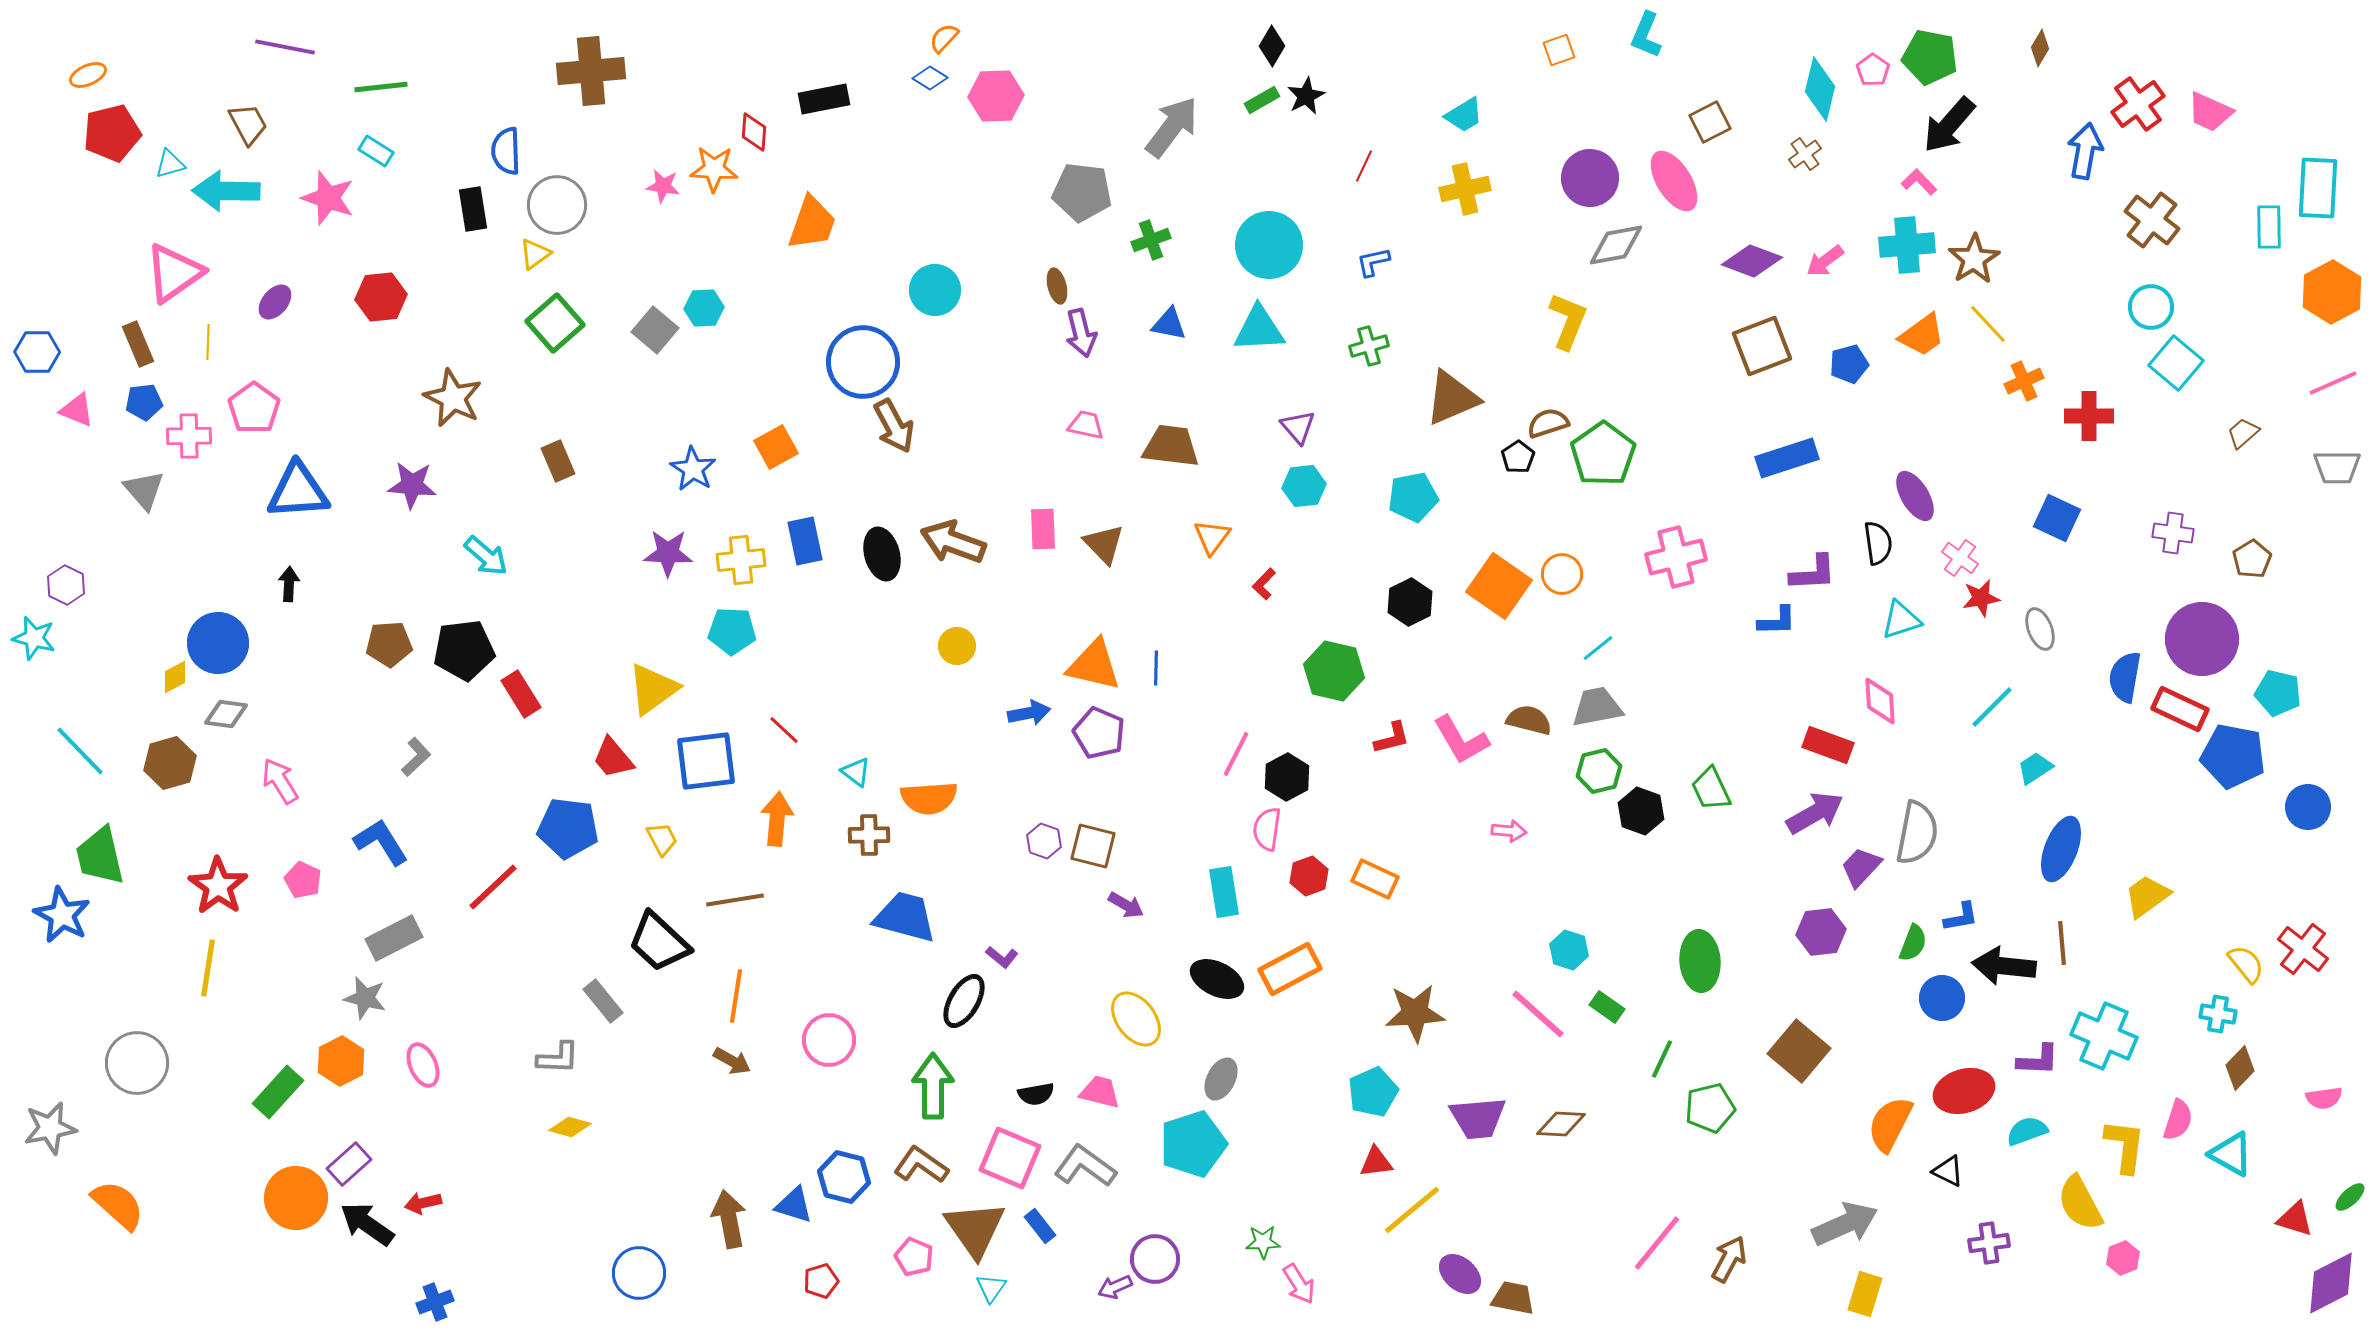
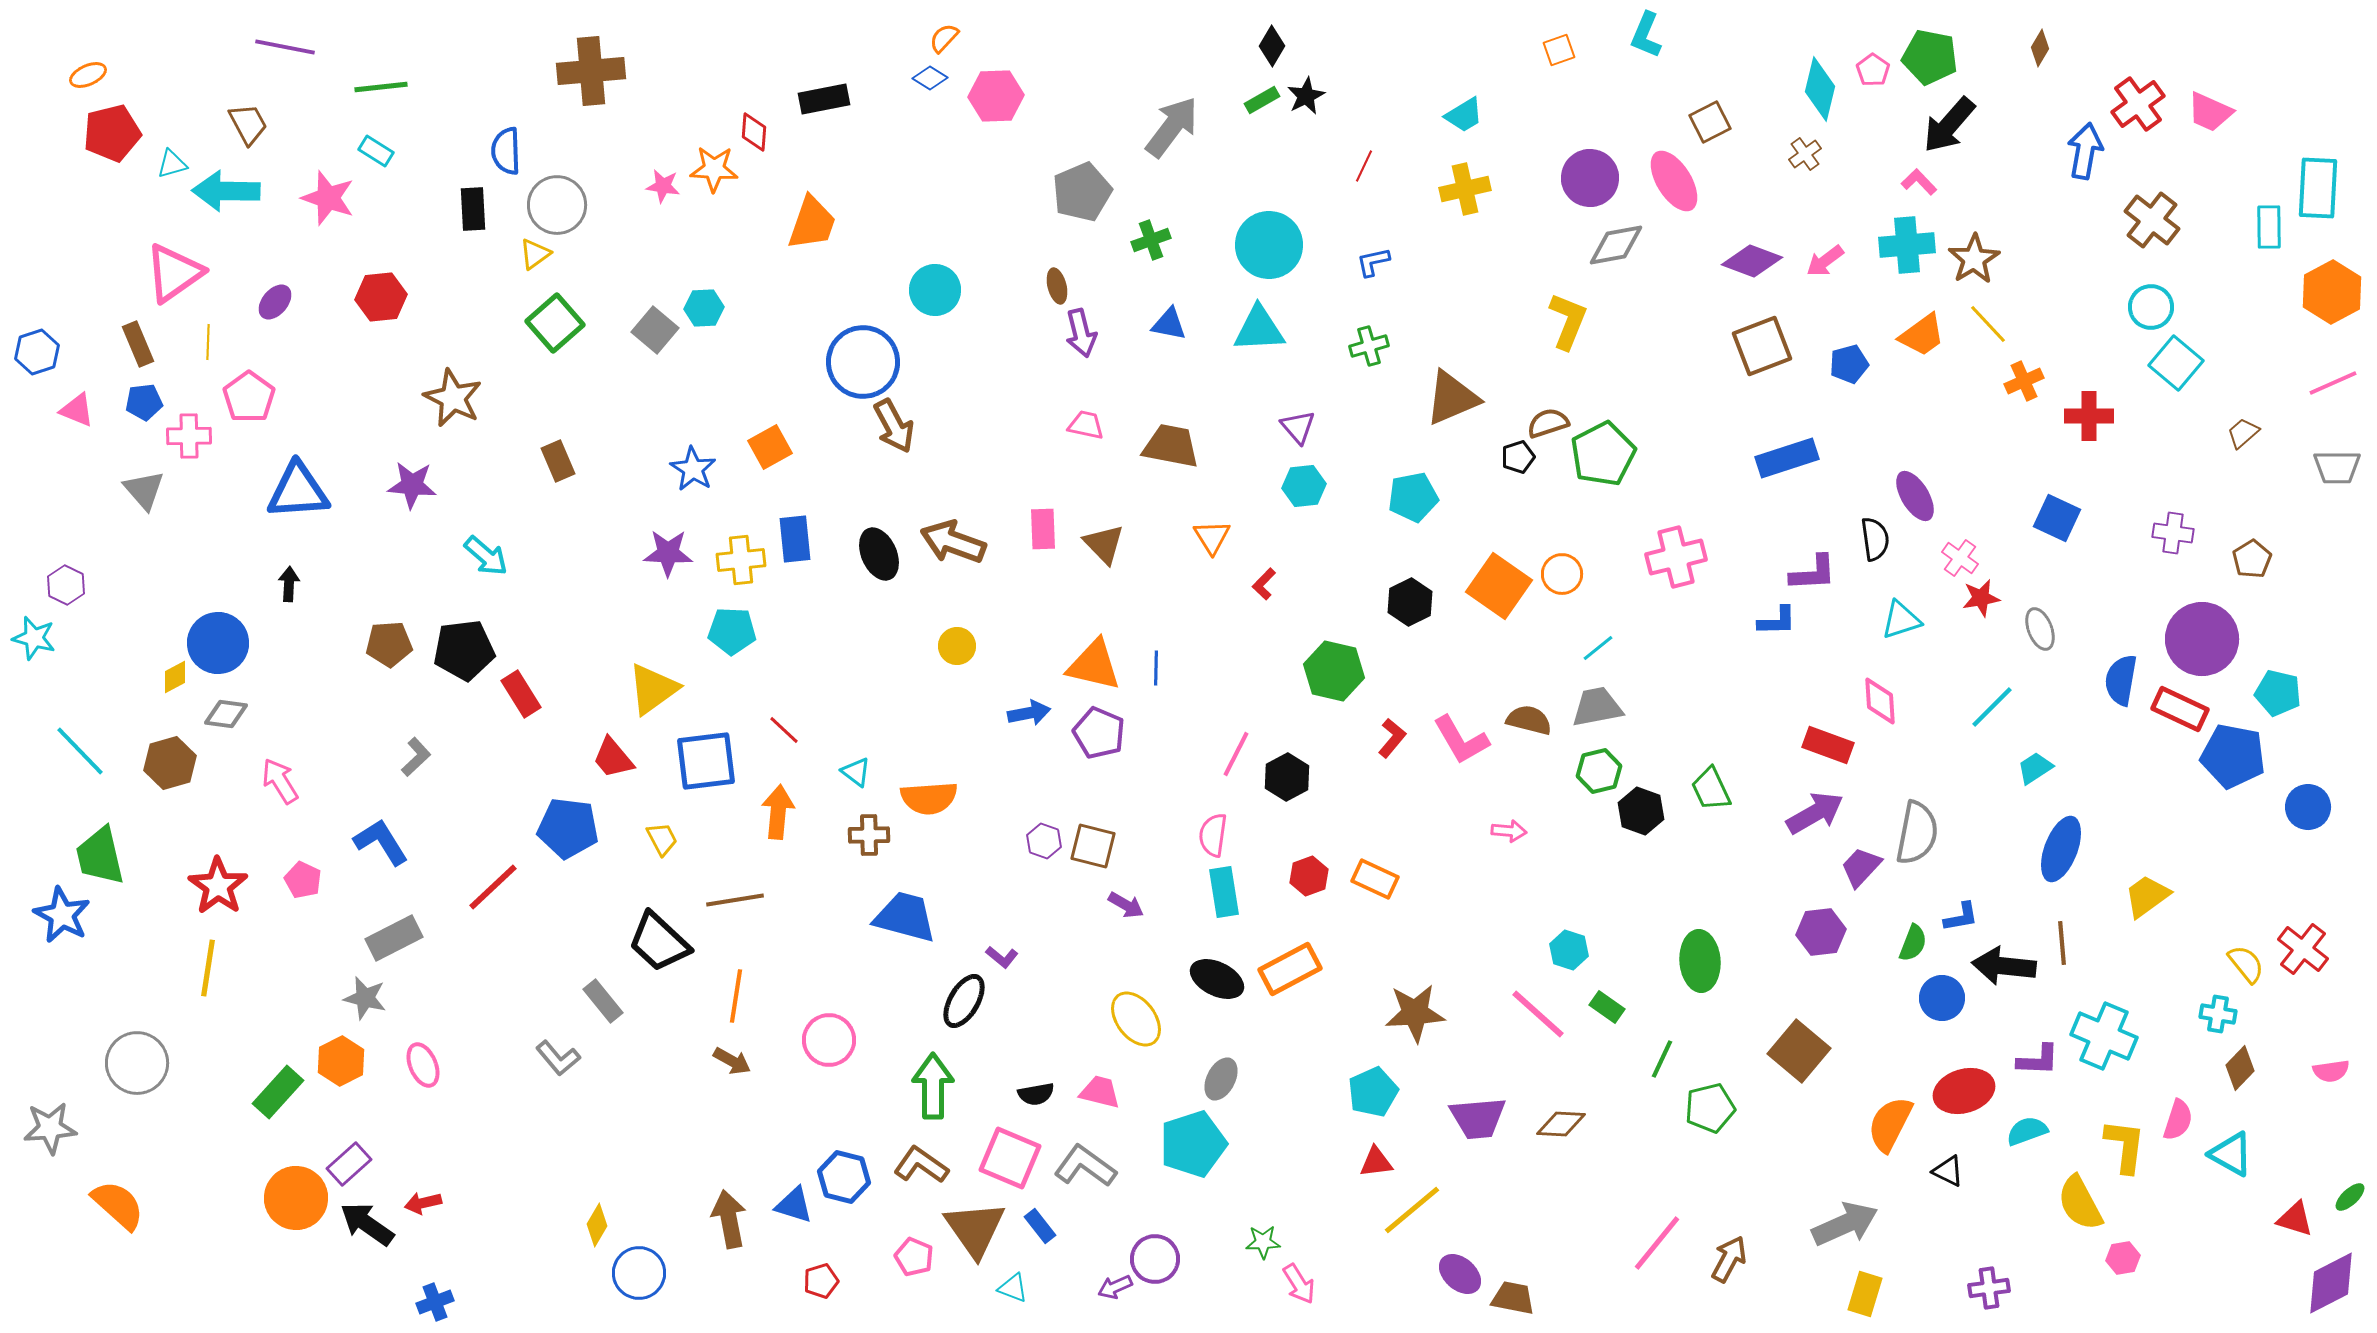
cyan triangle at (170, 164): moved 2 px right
gray pentagon at (1082, 192): rotated 30 degrees counterclockwise
black rectangle at (473, 209): rotated 6 degrees clockwise
blue hexagon at (37, 352): rotated 18 degrees counterclockwise
pink pentagon at (254, 408): moved 5 px left, 11 px up
brown trapezoid at (1171, 446): rotated 4 degrees clockwise
orange square at (776, 447): moved 6 px left
green pentagon at (1603, 454): rotated 8 degrees clockwise
black pentagon at (1518, 457): rotated 16 degrees clockwise
orange triangle at (1212, 537): rotated 9 degrees counterclockwise
blue rectangle at (805, 541): moved 10 px left, 2 px up; rotated 6 degrees clockwise
black semicircle at (1878, 543): moved 3 px left, 4 px up
black ellipse at (882, 554): moved 3 px left; rotated 9 degrees counterclockwise
blue semicircle at (2125, 677): moved 4 px left, 3 px down
red L-shape at (1392, 738): rotated 36 degrees counterclockwise
orange arrow at (777, 819): moved 1 px right, 7 px up
pink semicircle at (1267, 829): moved 54 px left, 6 px down
gray L-shape at (558, 1058): rotated 48 degrees clockwise
pink semicircle at (2324, 1098): moved 7 px right, 27 px up
yellow diamond at (570, 1127): moved 27 px right, 98 px down; rotated 75 degrees counterclockwise
gray star at (50, 1128): rotated 6 degrees clockwise
purple cross at (1989, 1243): moved 45 px down
pink hexagon at (2123, 1258): rotated 12 degrees clockwise
cyan triangle at (991, 1288): moved 22 px right; rotated 44 degrees counterclockwise
